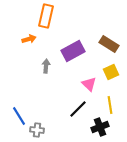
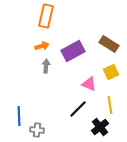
orange arrow: moved 13 px right, 7 px down
pink triangle: rotated 21 degrees counterclockwise
blue line: rotated 30 degrees clockwise
black cross: rotated 18 degrees counterclockwise
